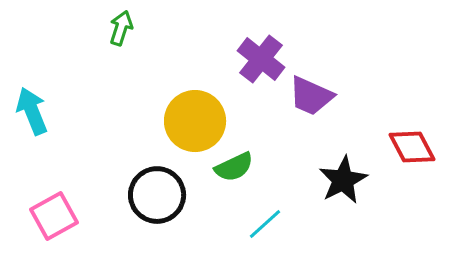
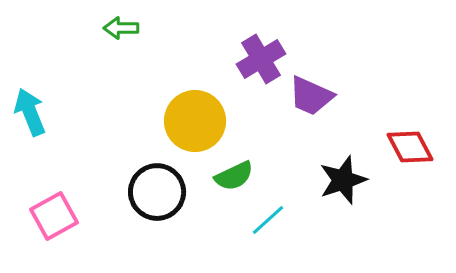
green arrow: rotated 108 degrees counterclockwise
purple cross: rotated 21 degrees clockwise
cyan arrow: moved 2 px left, 1 px down
red diamond: moved 2 px left
green semicircle: moved 9 px down
black star: rotated 9 degrees clockwise
black circle: moved 3 px up
cyan line: moved 3 px right, 4 px up
